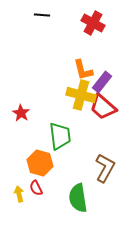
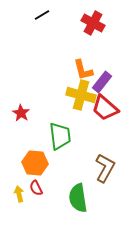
black line: rotated 35 degrees counterclockwise
red trapezoid: moved 2 px right, 1 px down
orange hexagon: moved 5 px left; rotated 10 degrees counterclockwise
